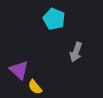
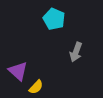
purple triangle: moved 1 px left, 1 px down
yellow semicircle: moved 1 px right; rotated 98 degrees counterclockwise
